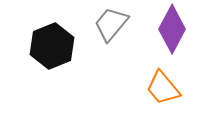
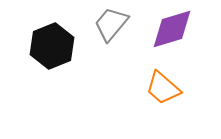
purple diamond: rotated 45 degrees clockwise
orange trapezoid: rotated 9 degrees counterclockwise
